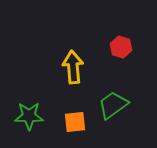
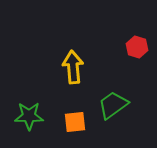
red hexagon: moved 16 px right
